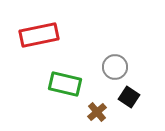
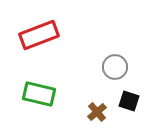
red rectangle: rotated 9 degrees counterclockwise
green rectangle: moved 26 px left, 10 px down
black square: moved 4 px down; rotated 15 degrees counterclockwise
